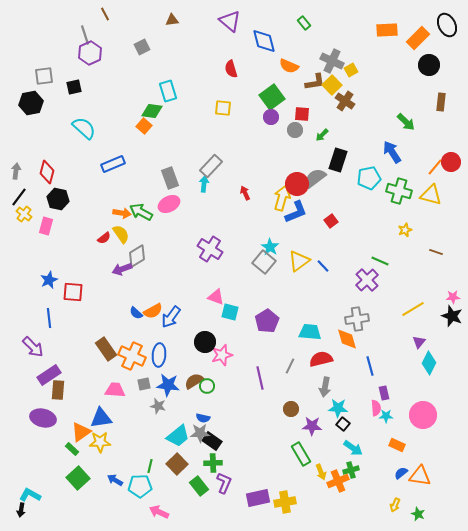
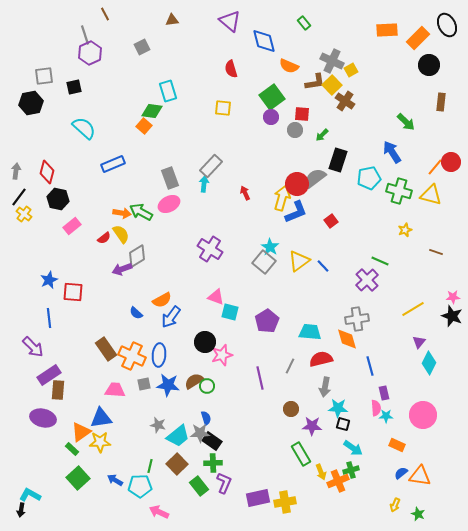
pink rectangle at (46, 226): moved 26 px right; rotated 36 degrees clockwise
orange semicircle at (153, 311): moved 9 px right, 11 px up
gray star at (158, 406): moved 19 px down
blue semicircle at (203, 418): moved 3 px right; rotated 120 degrees counterclockwise
black square at (343, 424): rotated 24 degrees counterclockwise
